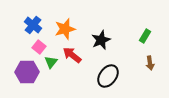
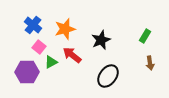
green triangle: rotated 24 degrees clockwise
